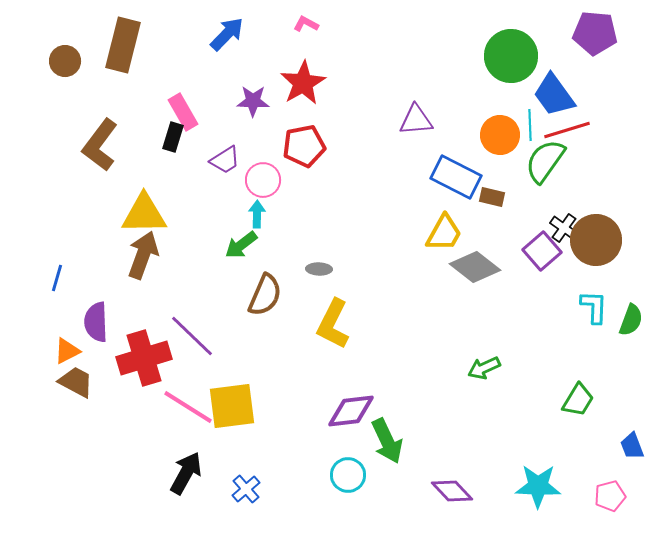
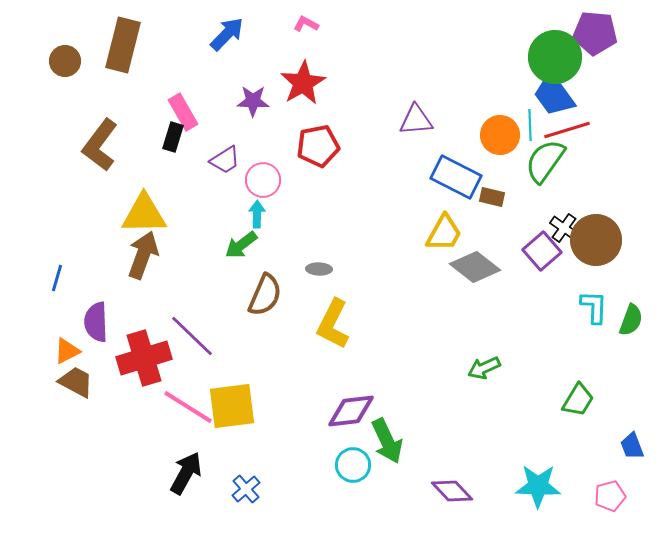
green circle at (511, 56): moved 44 px right, 1 px down
red pentagon at (304, 146): moved 14 px right
cyan circle at (348, 475): moved 5 px right, 10 px up
